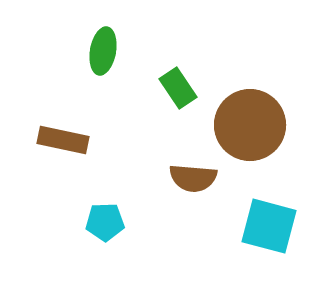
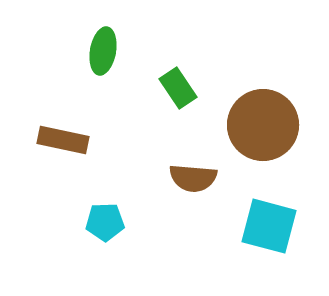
brown circle: moved 13 px right
